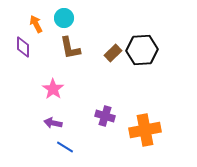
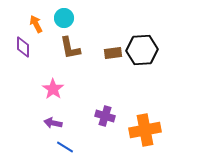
brown rectangle: rotated 36 degrees clockwise
